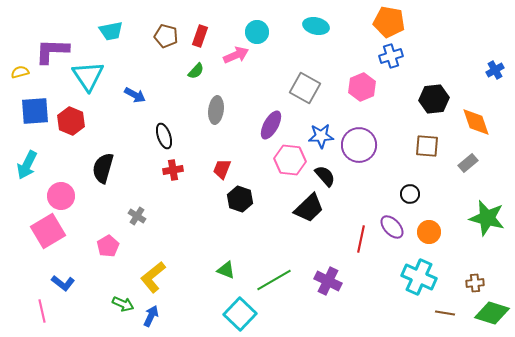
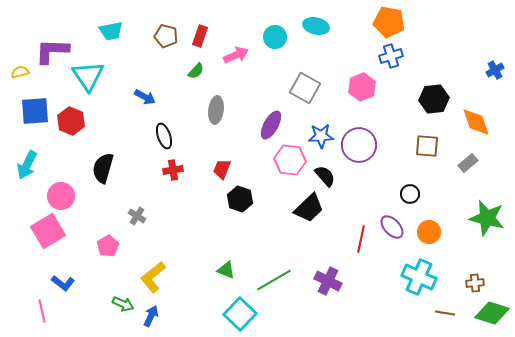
cyan circle at (257, 32): moved 18 px right, 5 px down
blue arrow at (135, 95): moved 10 px right, 2 px down
